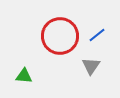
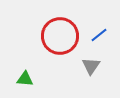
blue line: moved 2 px right
green triangle: moved 1 px right, 3 px down
